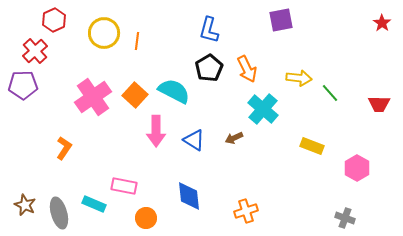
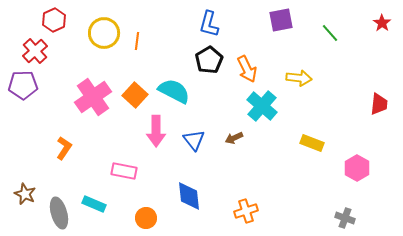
blue L-shape: moved 6 px up
black pentagon: moved 8 px up
green line: moved 60 px up
red trapezoid: rotated 85 degrees counterclockwise
cyan cross: moved 1 px left, 3 px up
blue triangle: rotated 20 degrees clockwise
yellow rectangle: moved 3 px up
pink rectangle: moved 15 px up
brown star: moved 11 px up
